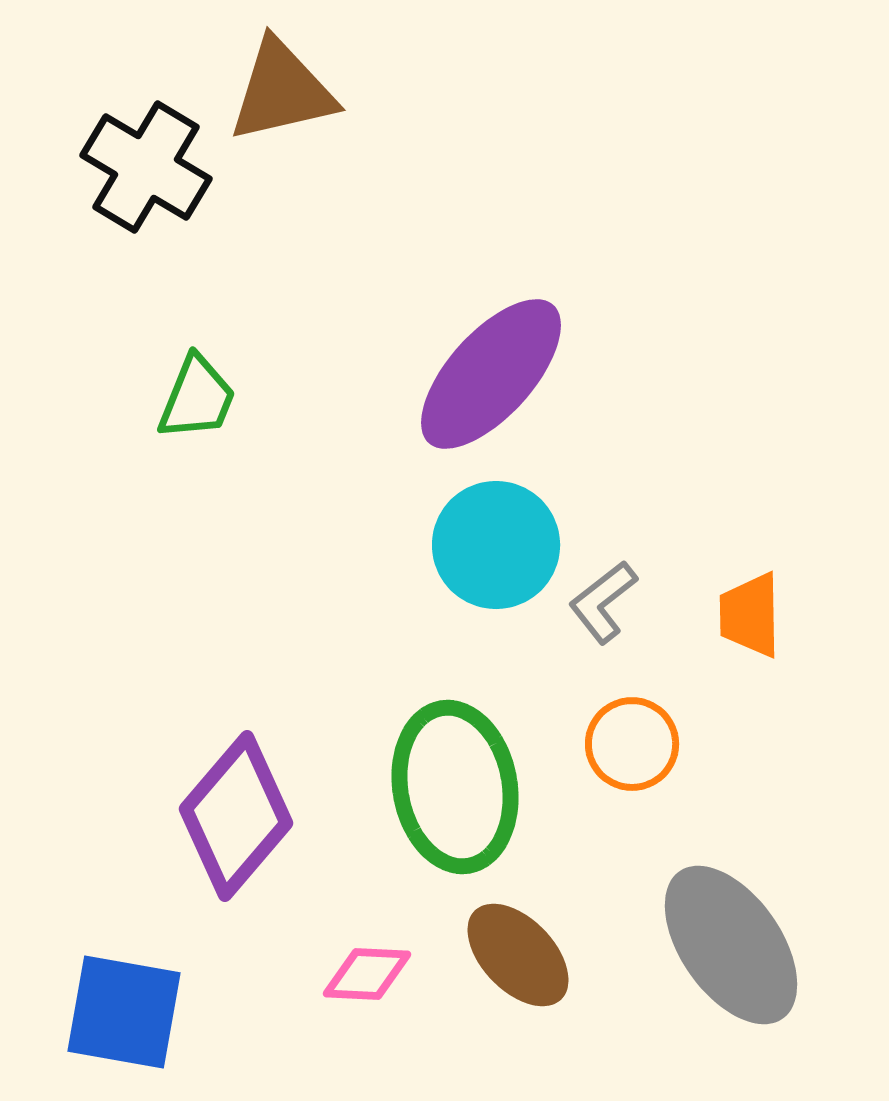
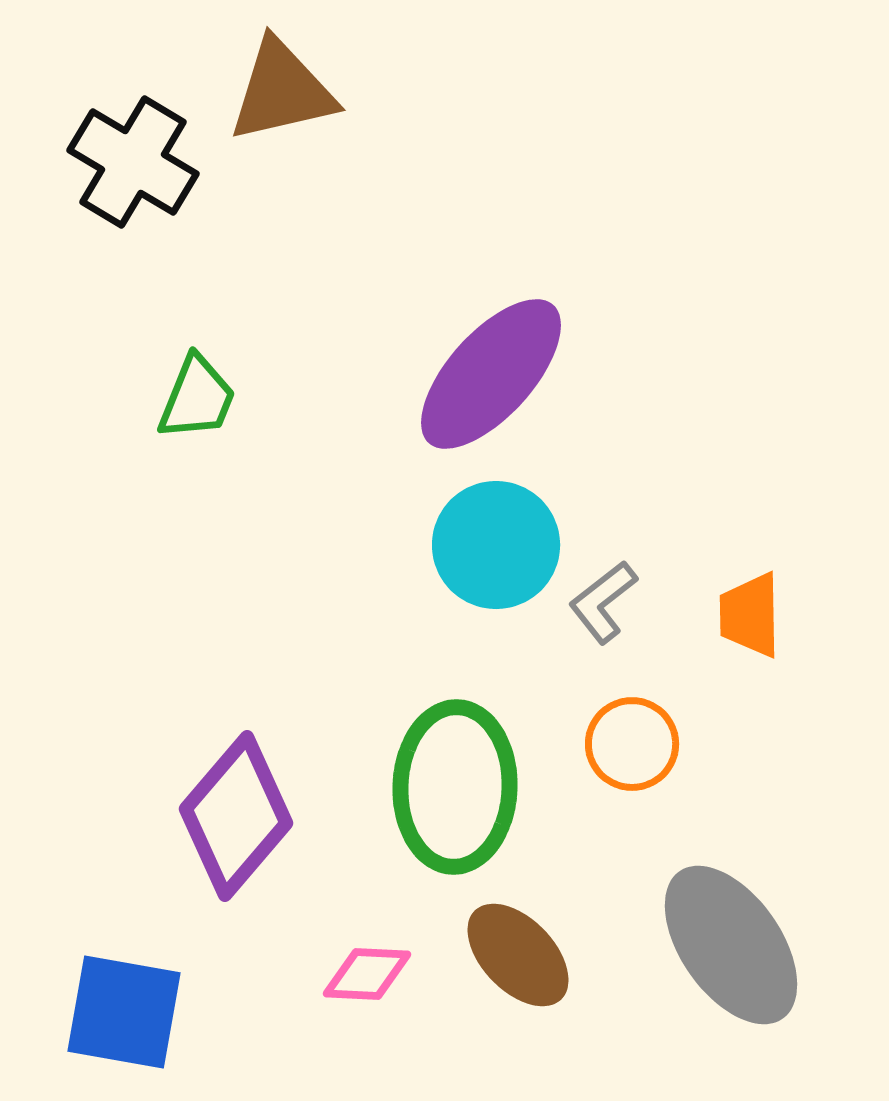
black cross: moved 13 px left, 5 px up
green ellipse: rotated 12 degrees clockwise
